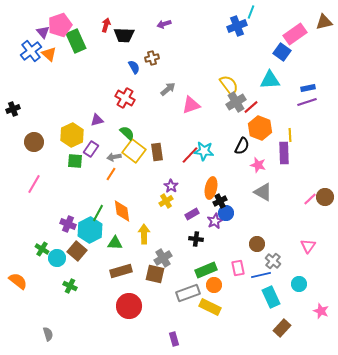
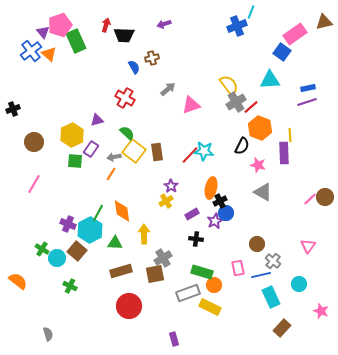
green rectangle at (206, 270): moved 4 px left, 2 px down; rotated 40 degrees clockwise
brown square at (155, 274): rotated 24 degrees counterclockwise
